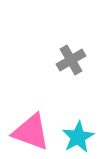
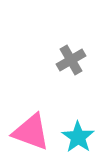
cyan star: rotated 8 degrees counterclockwise
